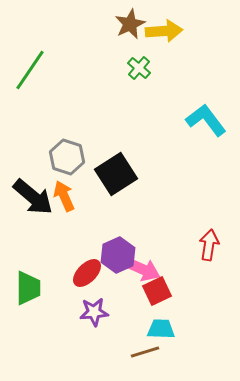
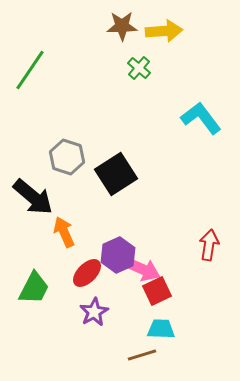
brown star: moved 8 px left, 2 px down; rotated 24 degrees clockwise
cyan L-shape: moved 5 px left, 2 px up
orange arrow: moved 36 px down
green trapezoid: moved 6 px right; rotated 27 degrees clockwise
purple star: rotated 24 degrees counterclockwise
brown line: moved 3 px left, 3 px down
